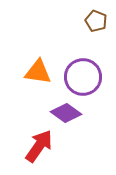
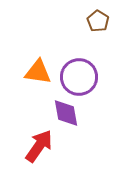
brown pentagon: moved 2 px right; rotated 10 degrees clockwise
purple circle: moved 4 px left
purple diamond: rotated 44 degrees clockwise
